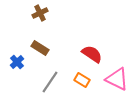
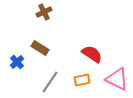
brown cross: moved 4 px right, 1 px up
orange rectangle: rotated 42 degrees counterclockwise
